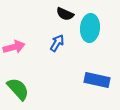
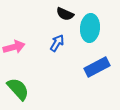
blue rectangle: moved 13 px up; rotated 40 degrees counterclockwise
